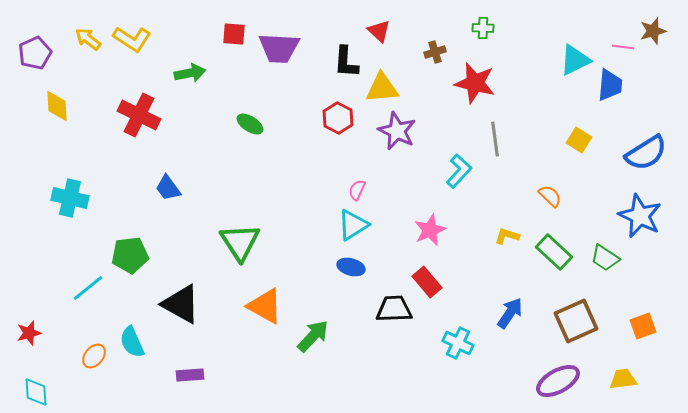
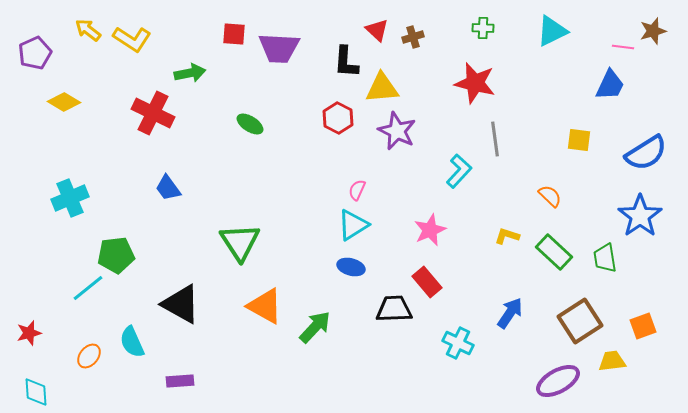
red triangle at (379, 31): moved 2 px left, 1 px up
yellow arrow at (88, 39): moved 9 px up
brown cross at (435, 52): moved 22 px left, 15 px up
cyan triangle at (575, 60): moved 23 px left, 29 px up
blue trapezoid at (610, 85): rotated 20 degrees clockwise
yellow diamond at (57, 106): moved 7 px right, 4 px up; rotated 56 degrees counterclockwise
red cross at (139, 115): moved 14 px right, 2 px up
yellow square at (579, 140): rotated 25 degrees counterclockwise
cyan cross at (70, 198): rotated 36 degrees counterclockwise
blue star at (640, 216): rotated 12 degrees clockwise
green pentagon at (130, 255): moved 14 px left
green trapezoid at (605, 258): rotated 48 degrees clockwise
brown square at (576, 321): moved 4 px right; rotated 9 degrees counterclockwise
green arrow at (313, 336): moved 2 px right, 9 px up
orange ellipse at (94, 356): moved 5 px left
purple rectangle at (190, 375): moved 10 px left, 6 px down
yellow trapezoid at (623, 379): moved 11 px left, 18 px up
